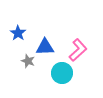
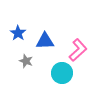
blue triangle: moved 6 px up
gray star: moved 2 px left
